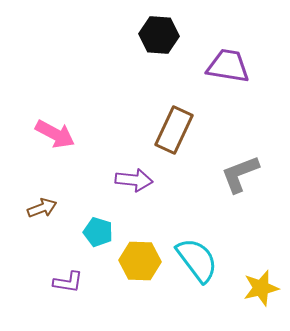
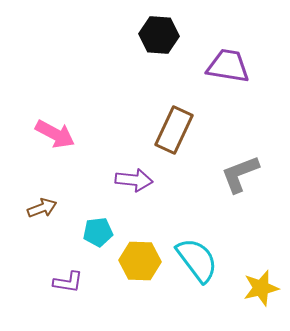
cyan pentagon: rotated 24 degrees counterclockwise
